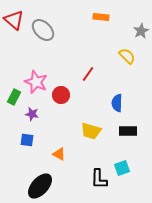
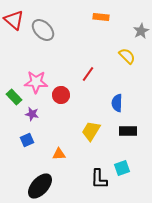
pink star: rotated 20 degrees counterclockwise
green rectangle: rotated 70 degrees counterclockwise
yellow trapezoid: rotated 105 degrees clockwise
blue square: rotated 32 degrees counterclockwise
orange triangle: rotated 32 degrees counterclockwise
